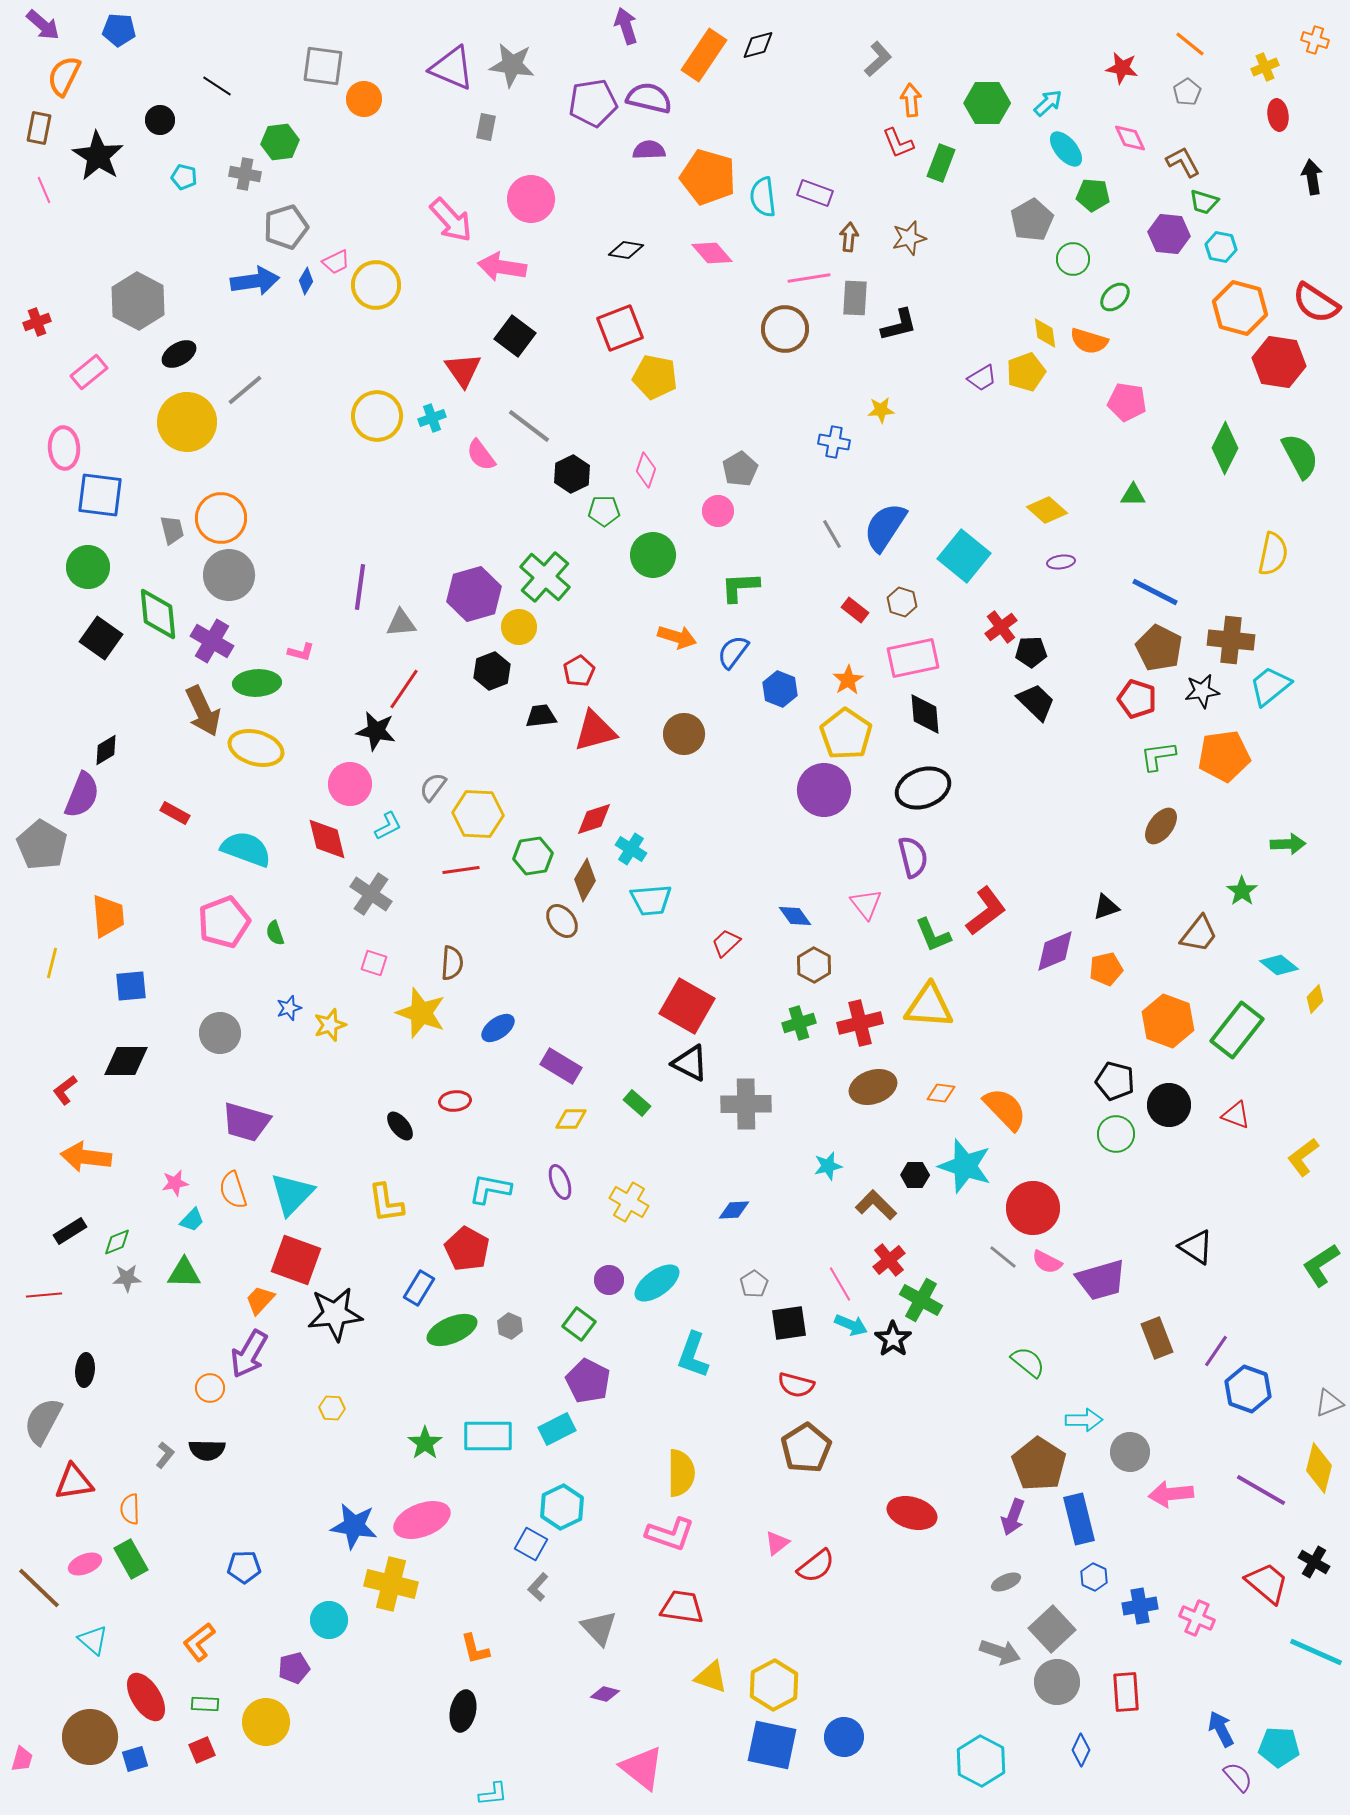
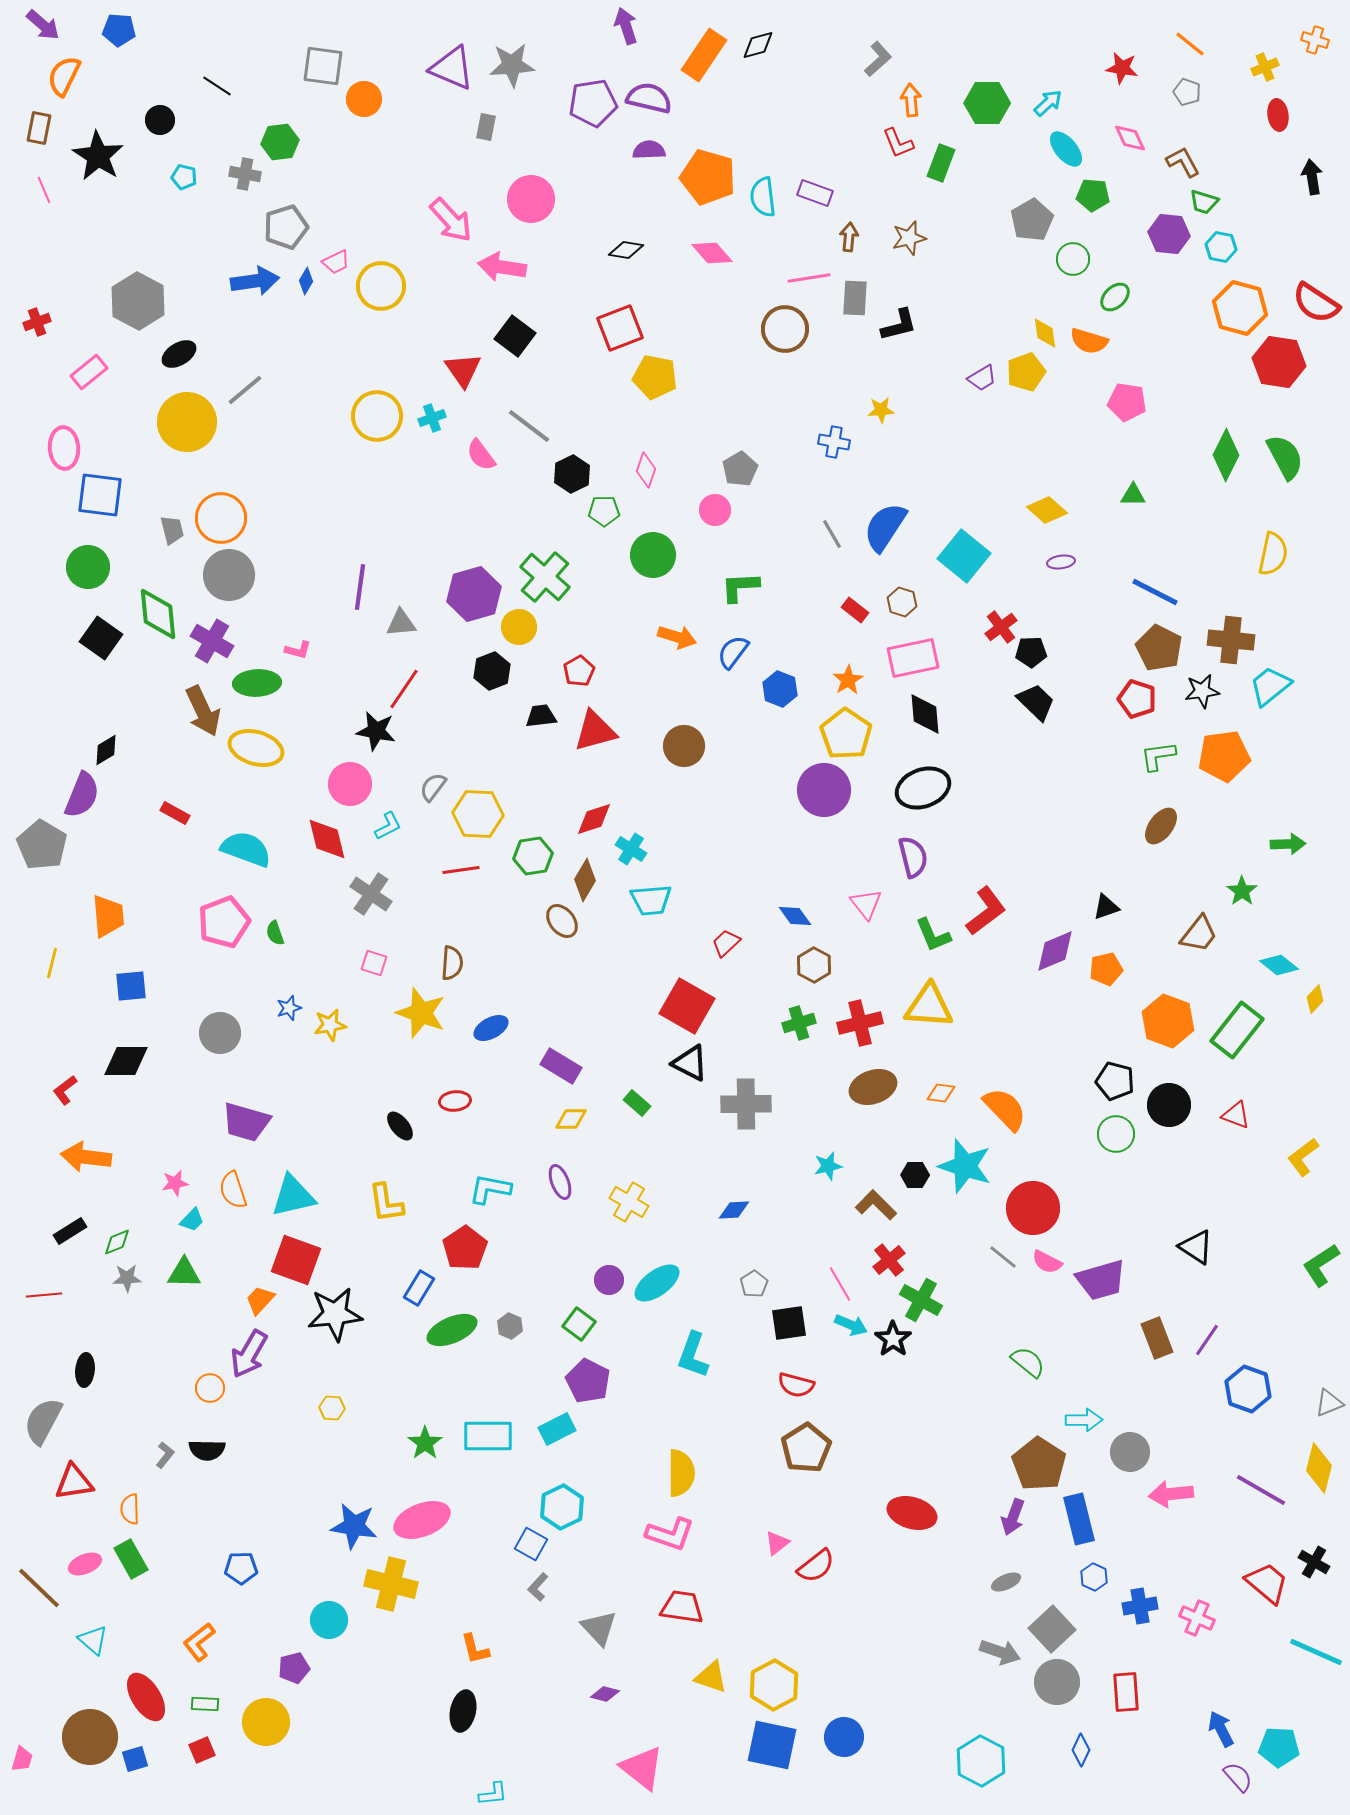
gray star at (512, 65): rotated 12 degrees counterclockwise
gray pentagon at (1187, 92): rotated 20 degrees counterclockwise
yellow circle at (376, 285): moved 5 px right, 1 px down
green diamond at (1225, 448): moved 1 px right, 7 px down
green semicircle at (1300, 456): moved 15 px left, 1 px down
pink circle at (718, 511): moved 3 px left, 1 px up
pink L-shape at (301, 652): moved 3 px left, 2 px up
brown circle at (684, 734): moved 12 px down
yellow star at (330, 1025): rotated 8 degrees clockwise
blue ellipse at (498, 1028): moved 7 px left; rotated 8 degrees clockwise
cyan triangle at (292, 1194): moved 1 px right, 2 px down; rotated 33 degrees clockwise
red pentagon at (467, 1249): moved 2 px left, 1 px up; rotated 9 degrees clockwise
purple line at (1216, 1351): moved 9 px left, 11 px up
blue pentagon at (244, 1567): moved 3 px left, 1 px down
